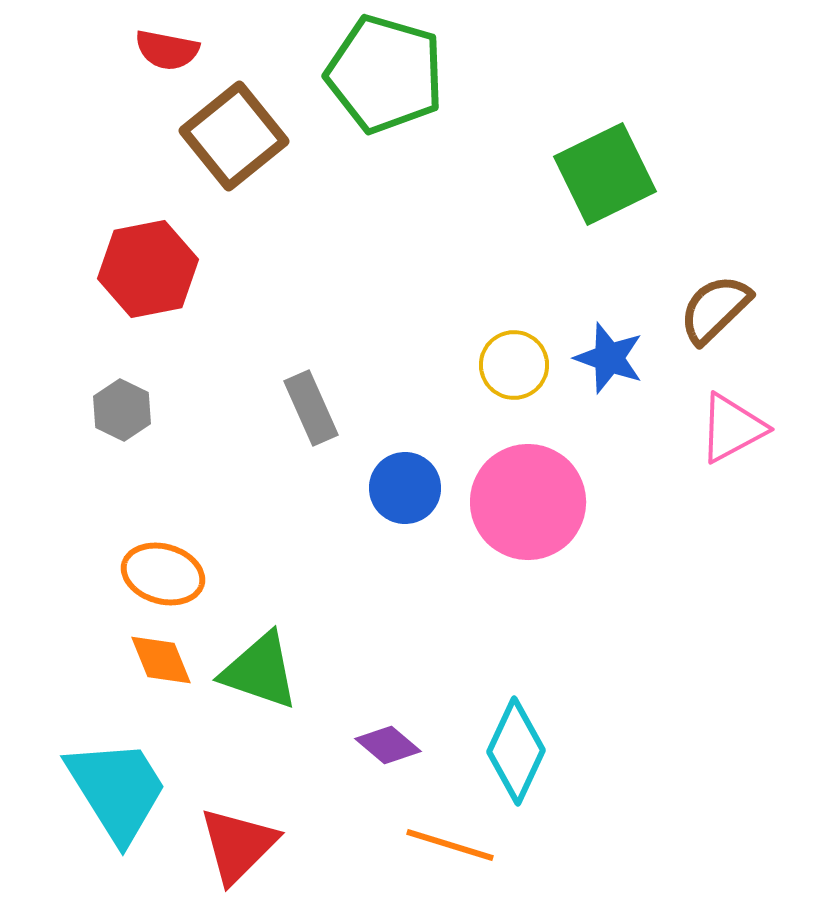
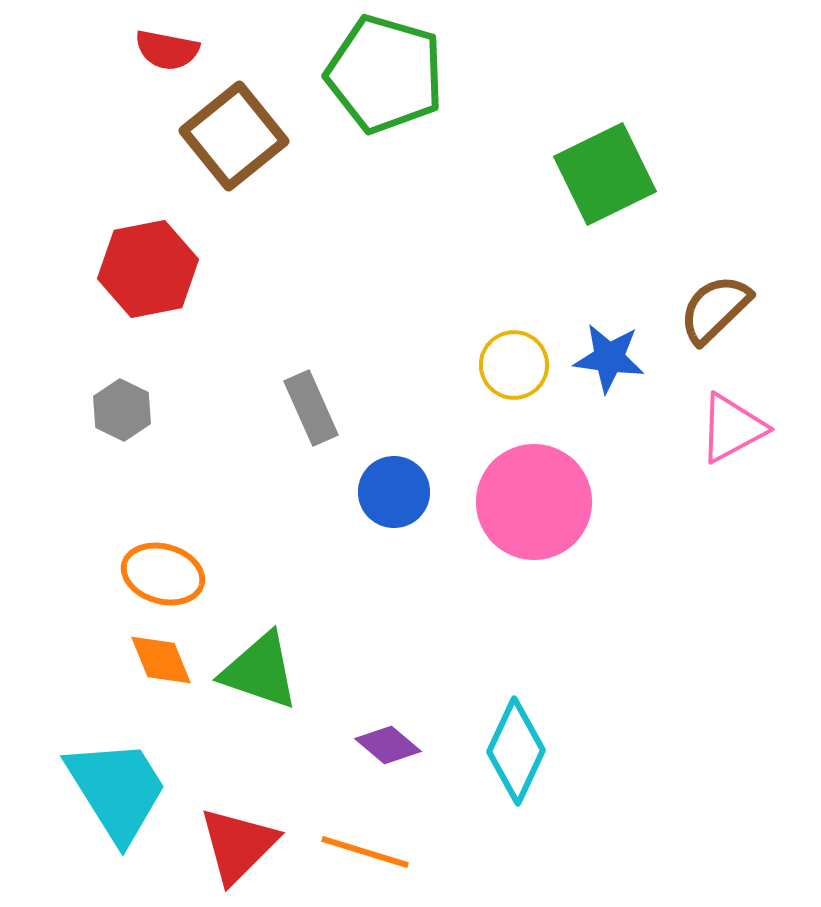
blue star: rotated 12 degrees counterclockwise
blue circle: moved 11 px left, 4 px down
pink circle: moved 6 px right
orange line: moved 85 px left, 7 px down
